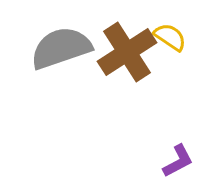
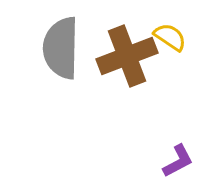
gray semicircle: rotated 70 degrees counterclockwise
brown cross: moved 4 px down; rotated 12 degrees clockwise
